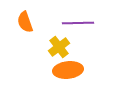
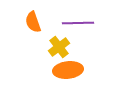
orange semicircle: moved 8 px right
